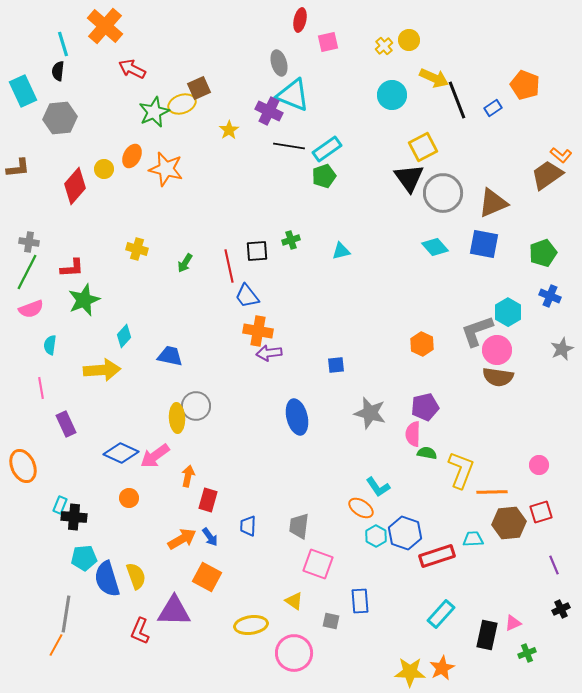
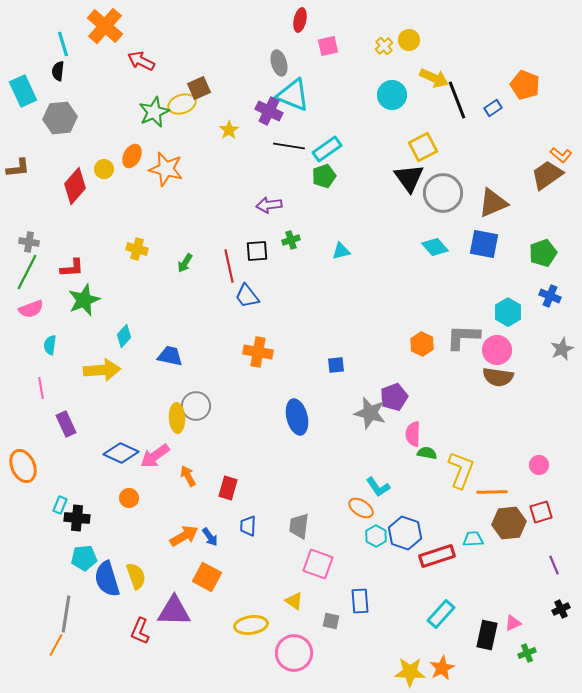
pink square at (328, 42): moved 4 px down
red arrow at (132, 69): moved 9 px right, 8 px up
orange cross at (258, 331): moved 21 px down
gray L-shape at (477, 331): moved 14 px left, 6 px down; rotated 21 degrees clockwise
purple arrow at (269, 353): moved 148 px up
purple pentagon at (425, 407): moved 31 px left, 10 px up; rotated 8 degrees counterclockwise
orange arrow at (188, 476): rotated 40 degrees counterclockwise
red rectangle at (208, 500): moved 20 px right, 12 px up
black cross at (74, 517): moved 3 px right, 1 px down
orange arrow at (182, 539): moved 2 px right, 3 px up
